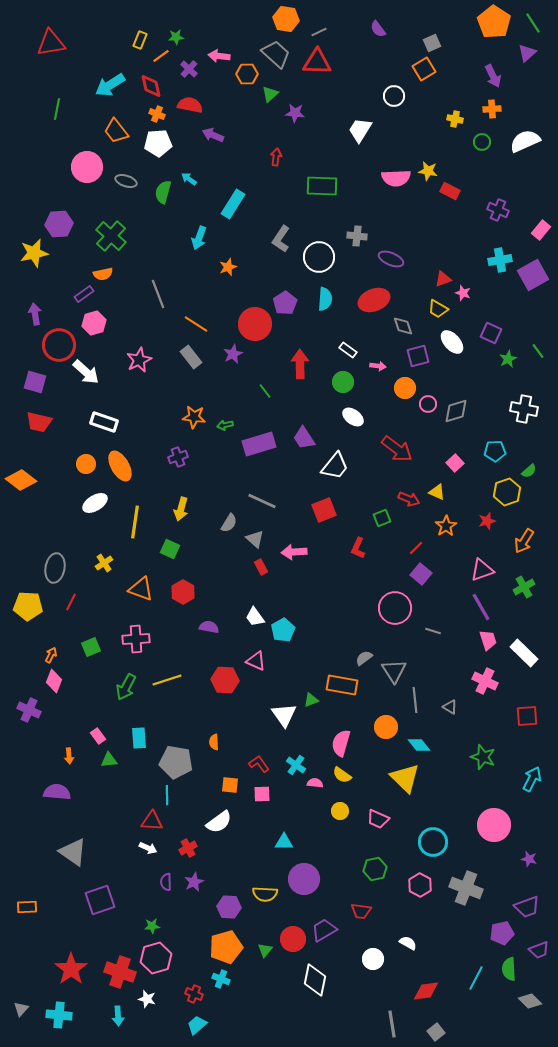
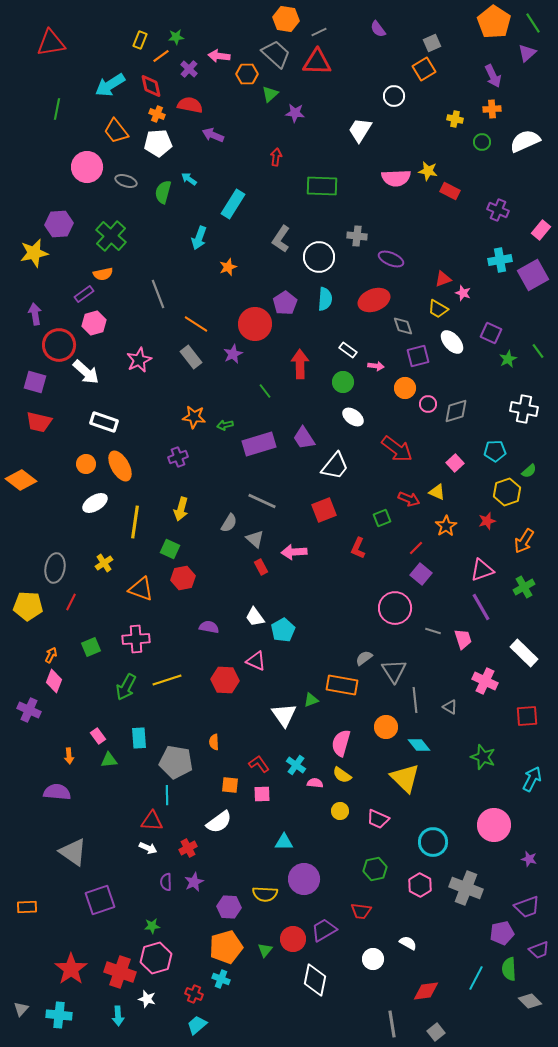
pink arrow at (378, 366): moved 2 px left
red hexagon at (183, 592): moved 14 px up; rotated 20 degrees clockwise
pink trapezoid at (488, 640): moved 25 px left, 1 px up
